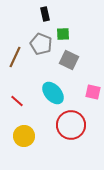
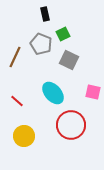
green square: rotated 24 degrees counterclockwise
